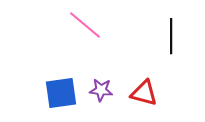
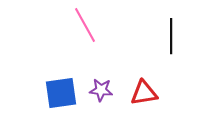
pink line: rotated 21 degrees clockwise
red triangle: rotated 24 degrees counterclockwise
